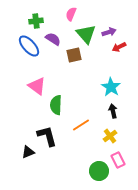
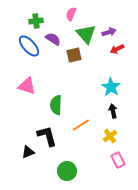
red arrow: moved 2 px left, 2 px down
pink triangle: moved 10 px left; rotated 18 degrees counterclockwise
green circle: moved 32 px left
